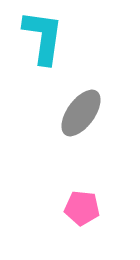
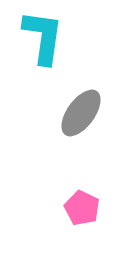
pink pentagon: rotated 20 degrees clockwise
